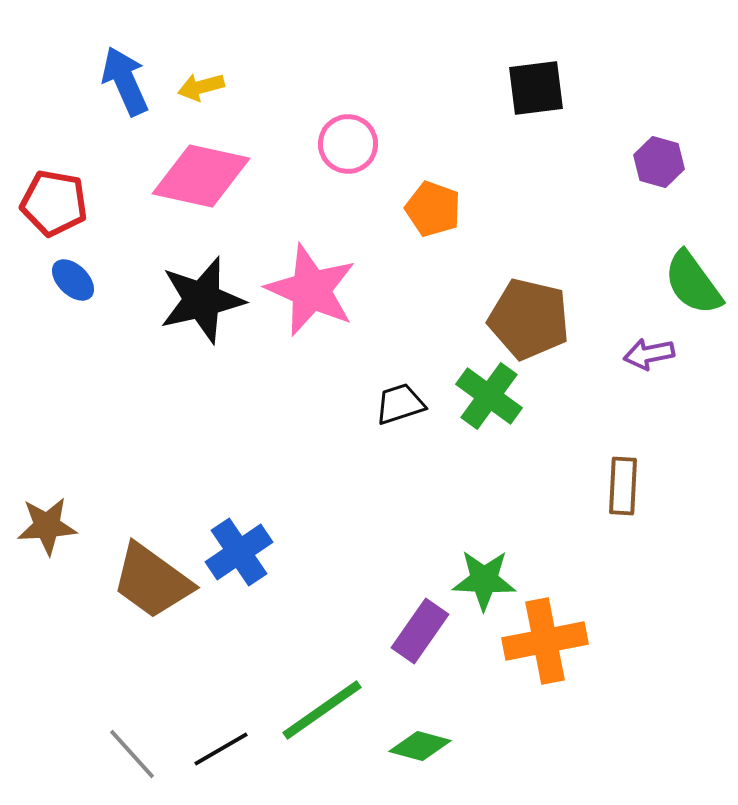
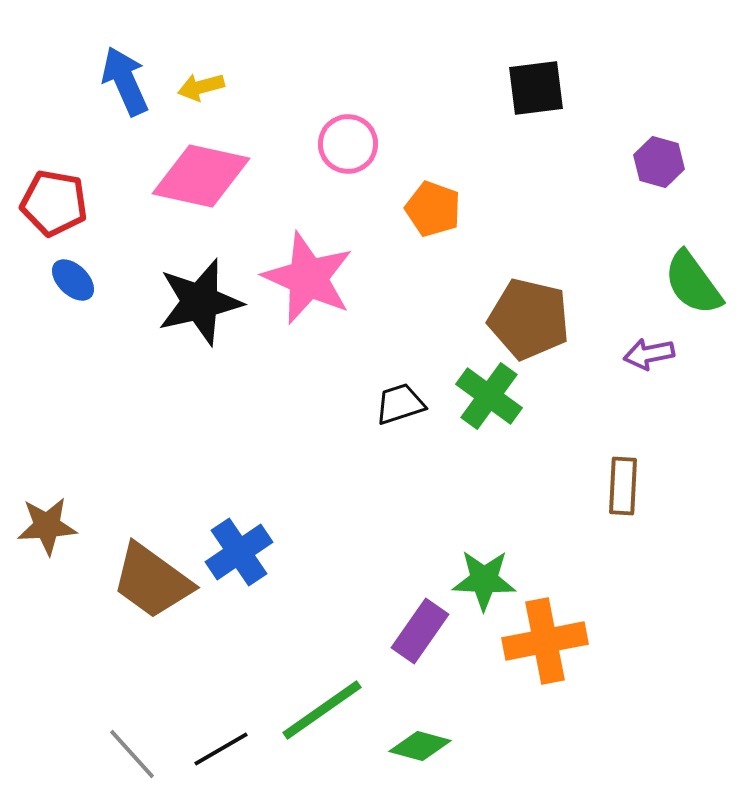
pink star: moved 3 px left, 12 px up
black star: moved 2 px left, 2 px down
